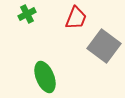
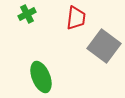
red trapezoid: rotated 15 degrees counterclockwise
green ellipse: moved 4 px left
